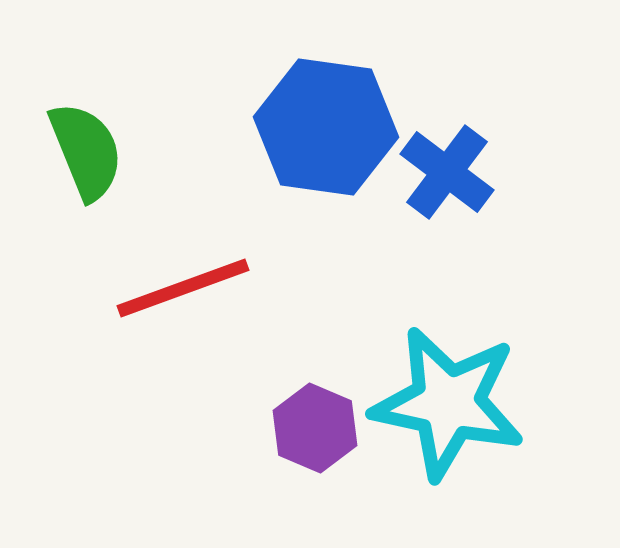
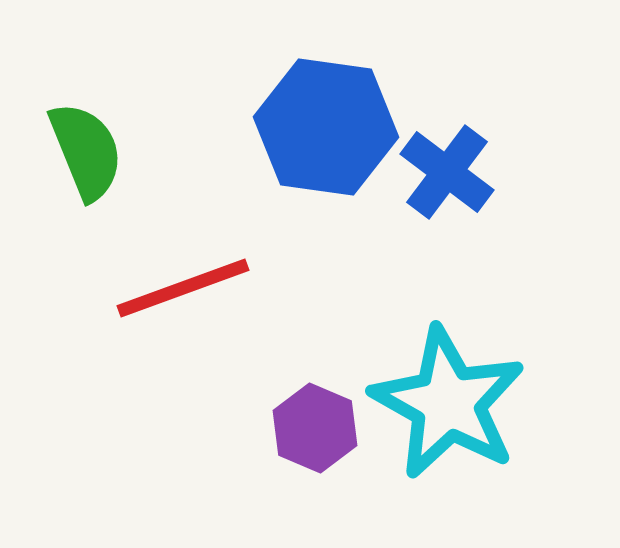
cyan star: rotated 17 degrees clockwise
